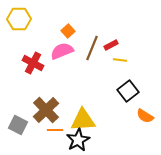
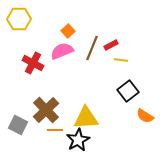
yellow line: moved 1 px right
yellow triangle: moved 3 px right, 2 px up
